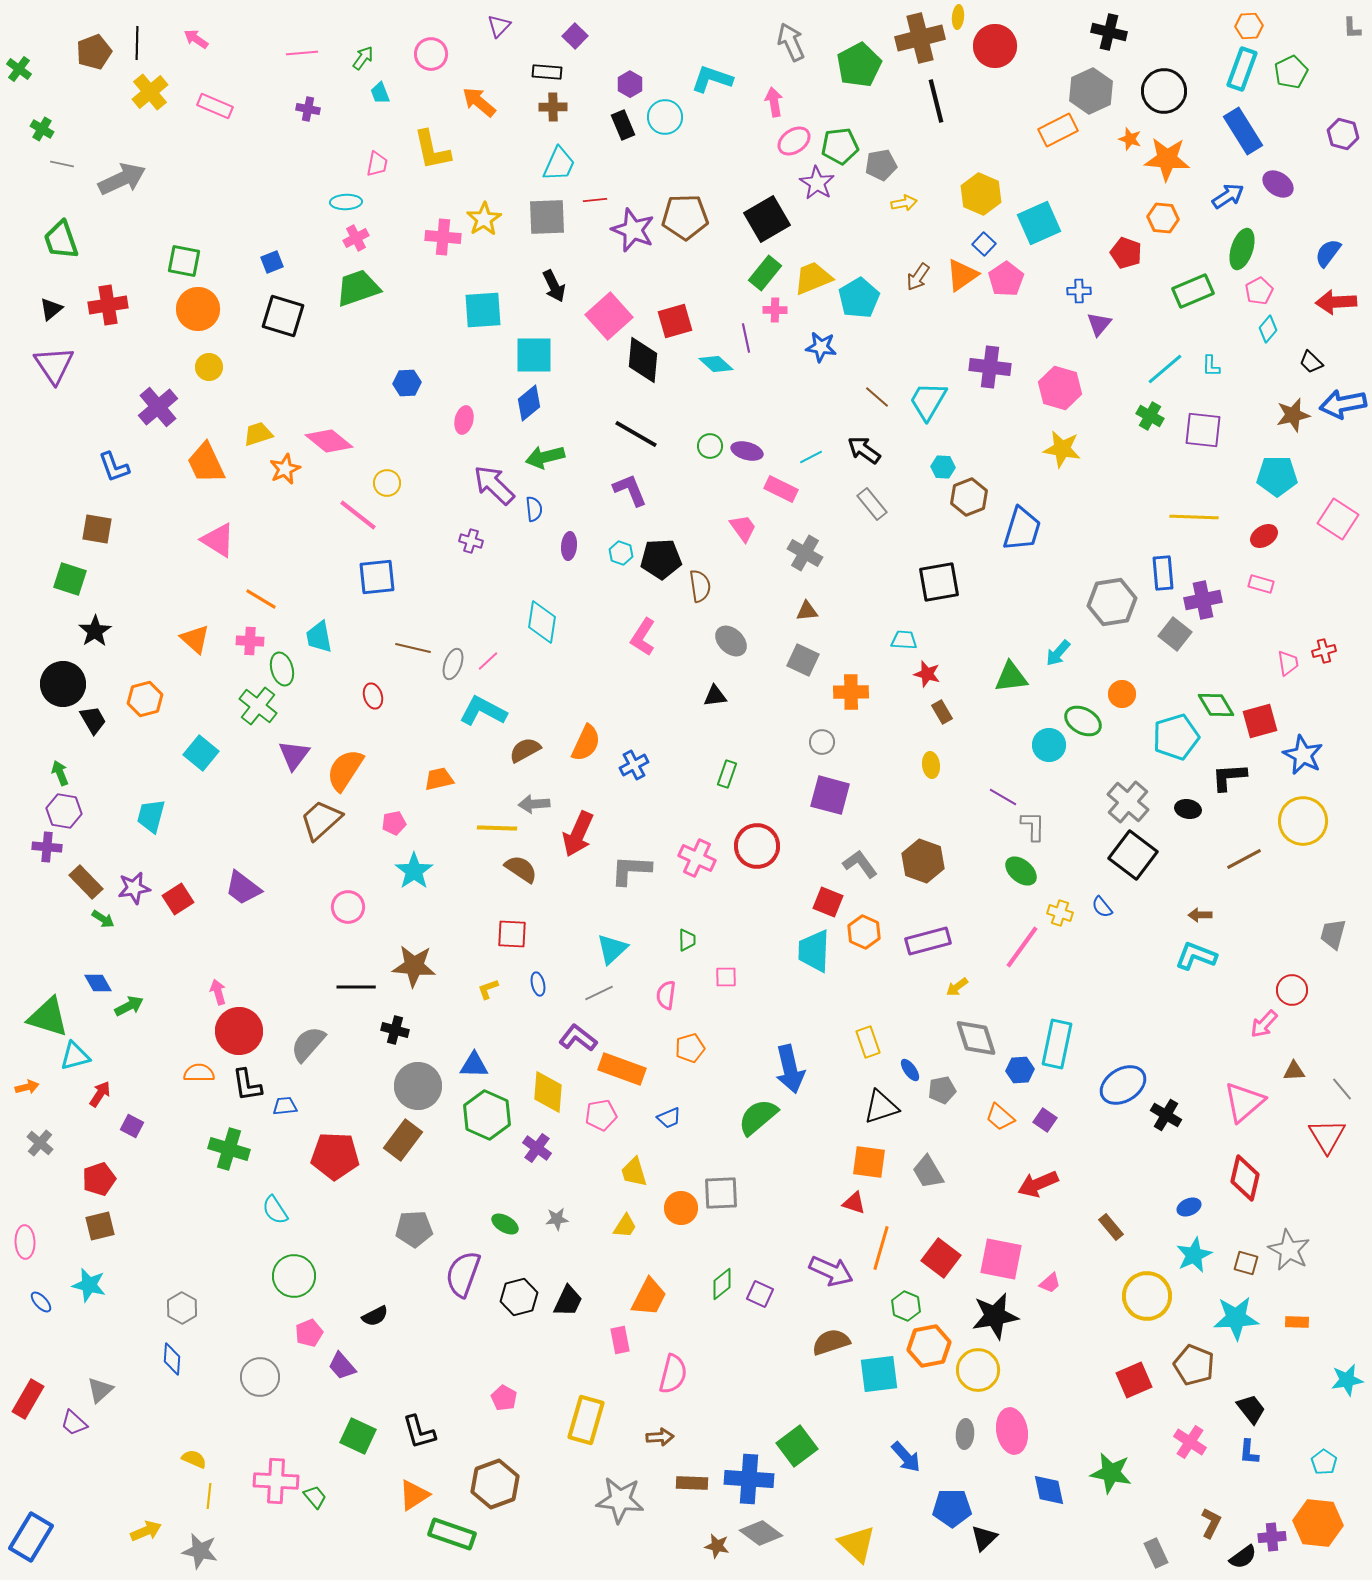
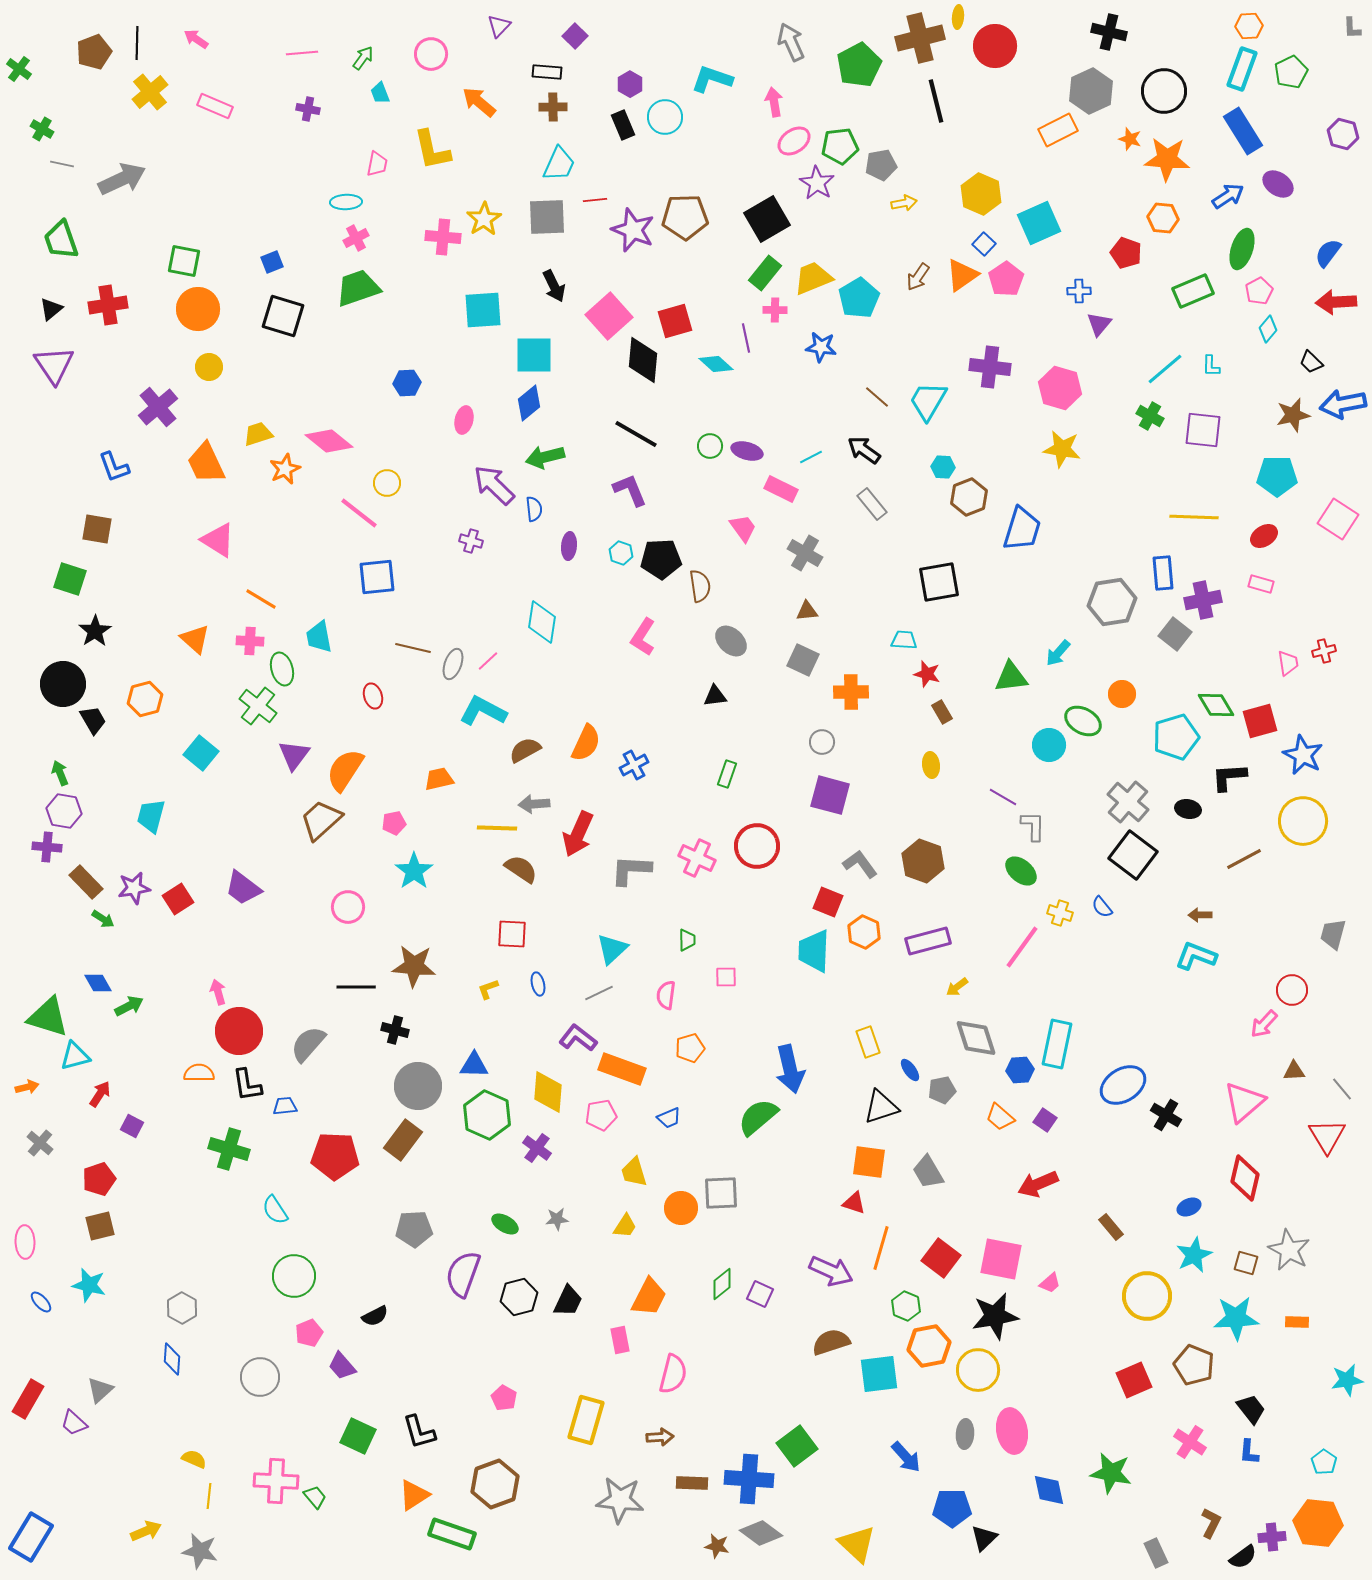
pink line at (358, 515): moved 1 px right, 2 px up
